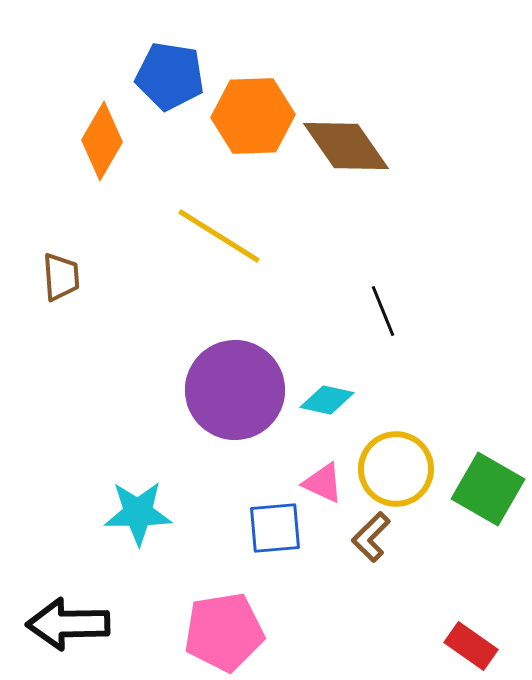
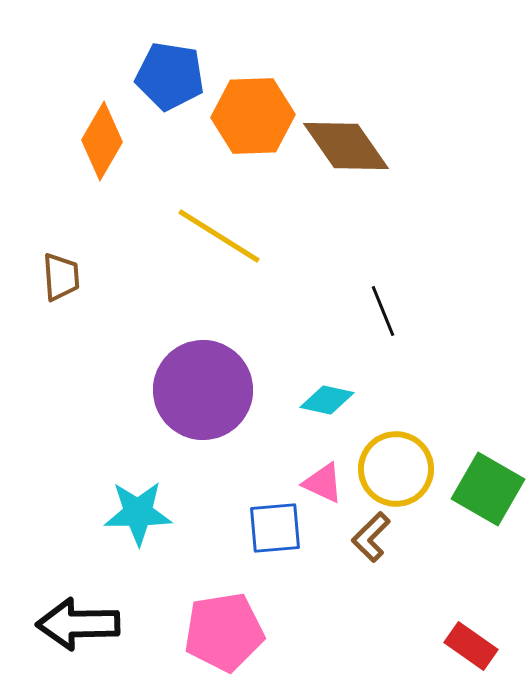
purple circle: moved 32 px left
black arrow: moved 10 px right
